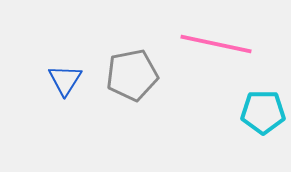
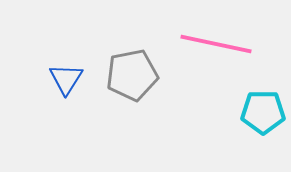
blue triangle: moved 1 px right, 1 px up
